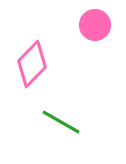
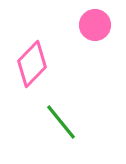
green line: rotated 21 degrees clockwise
